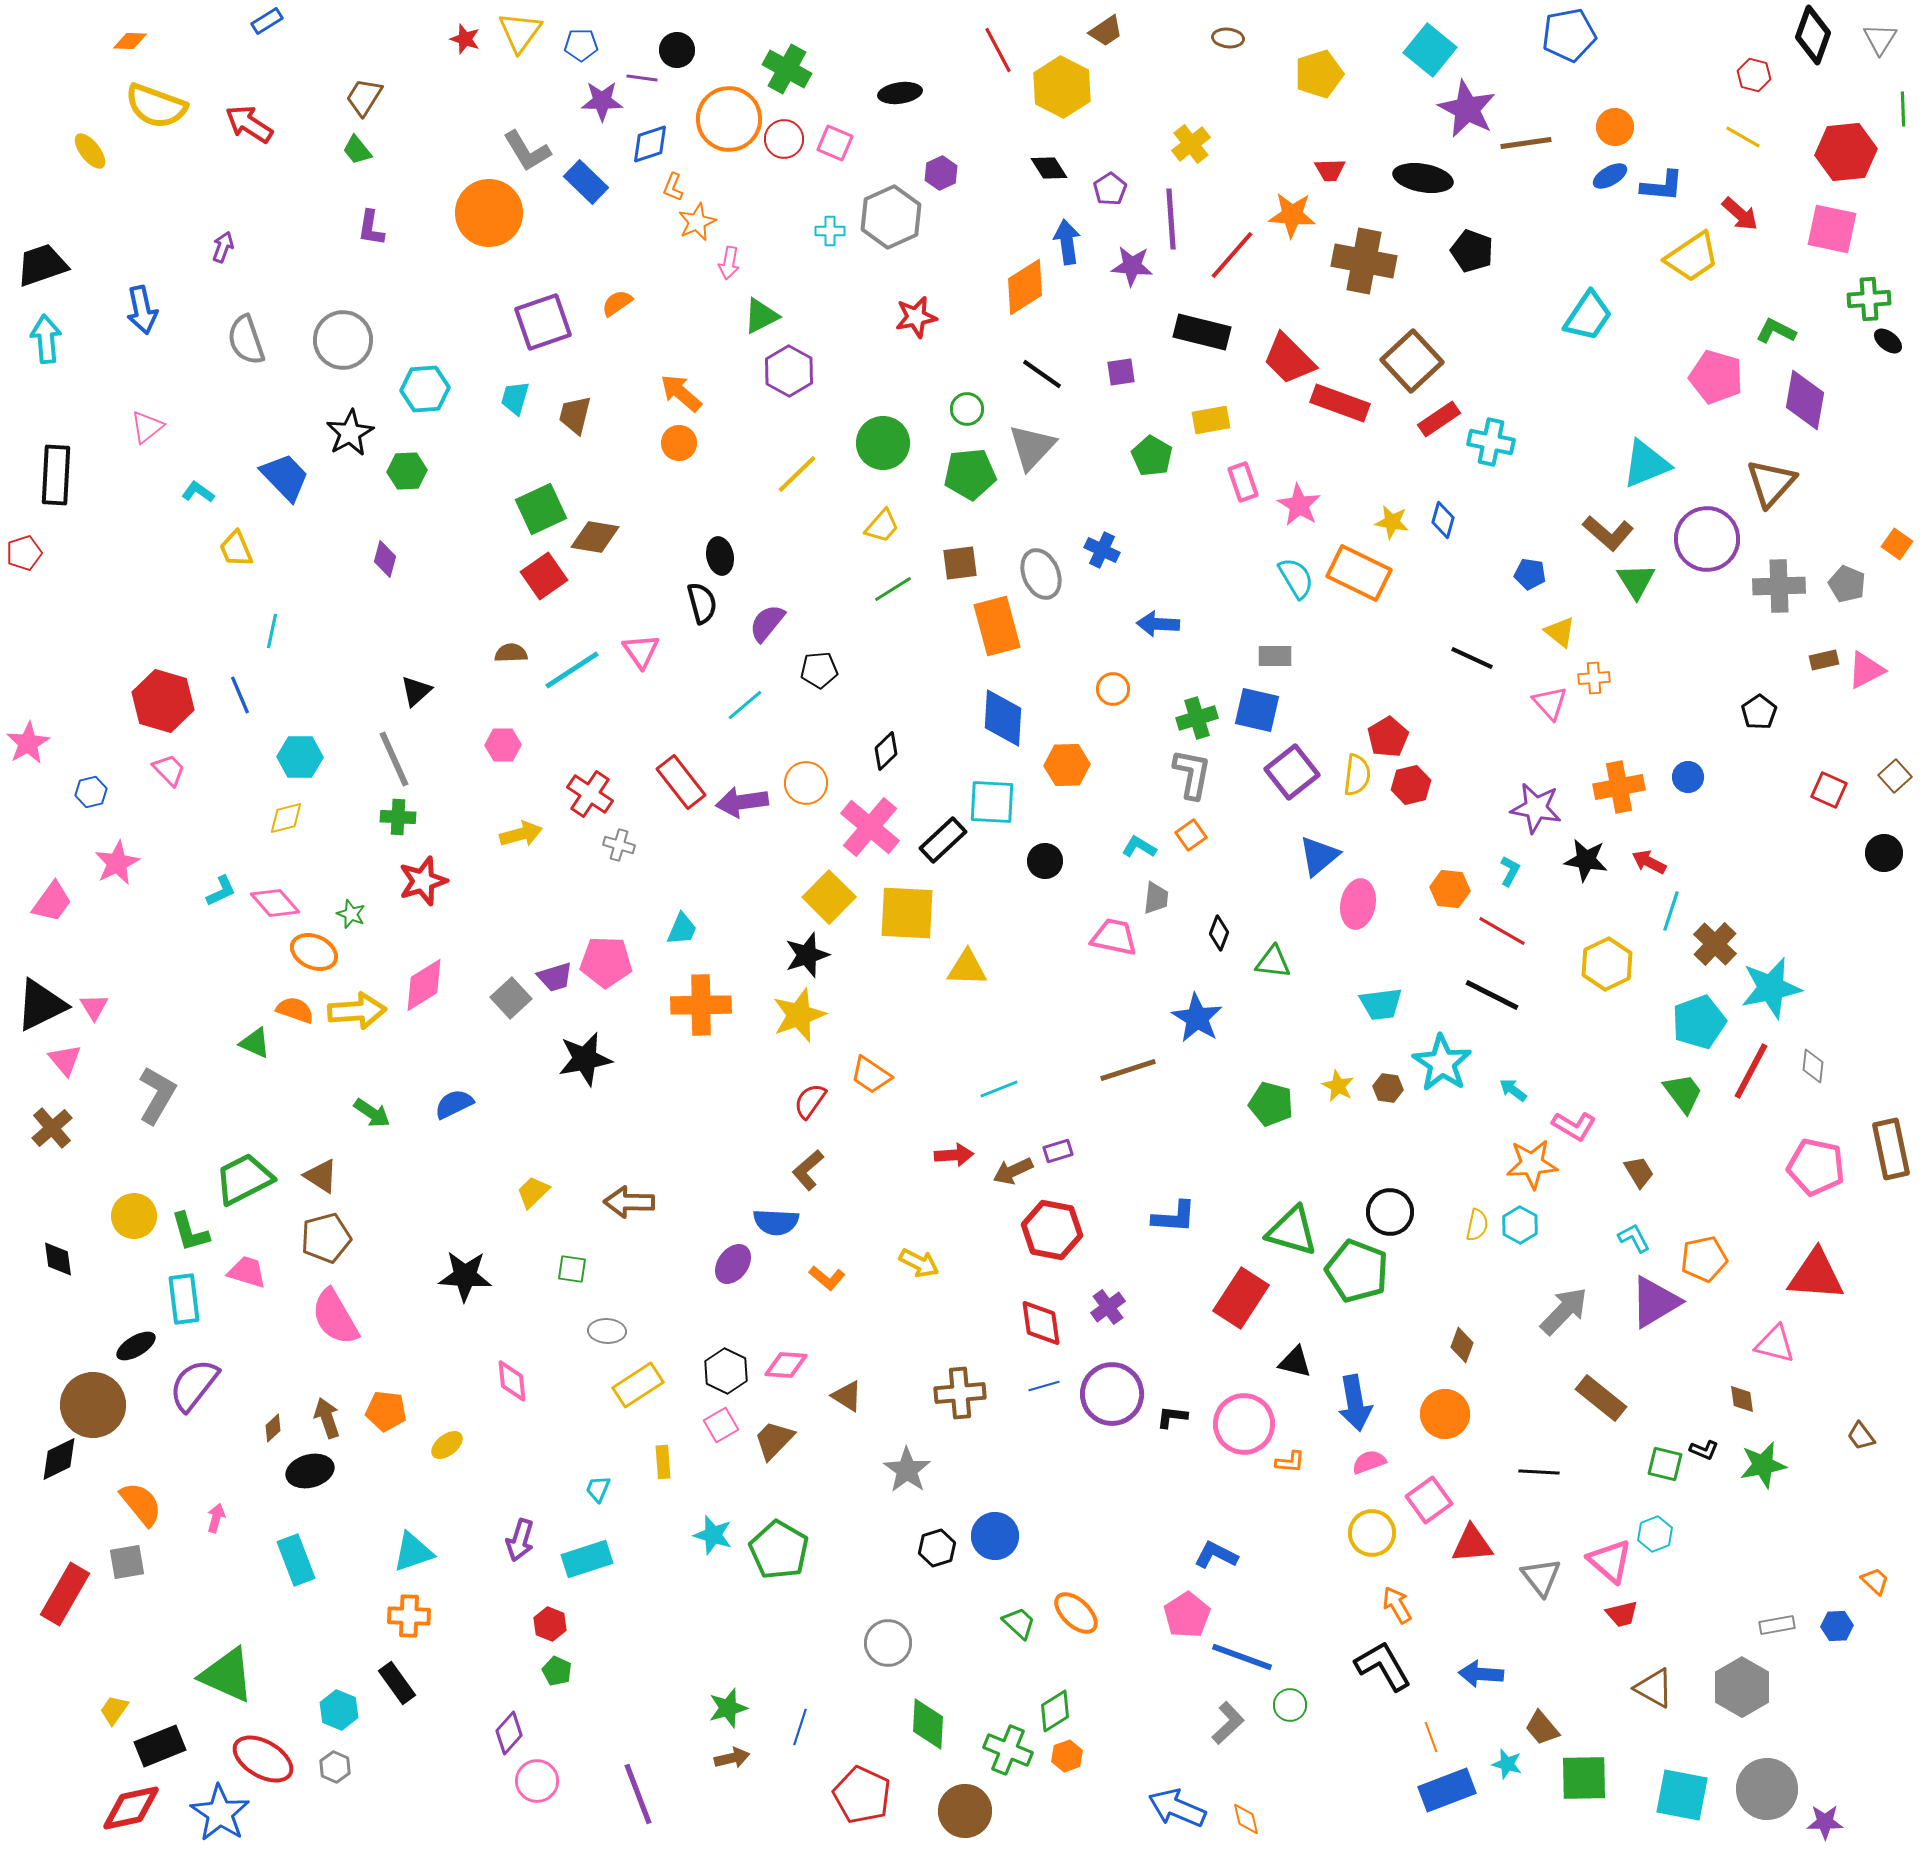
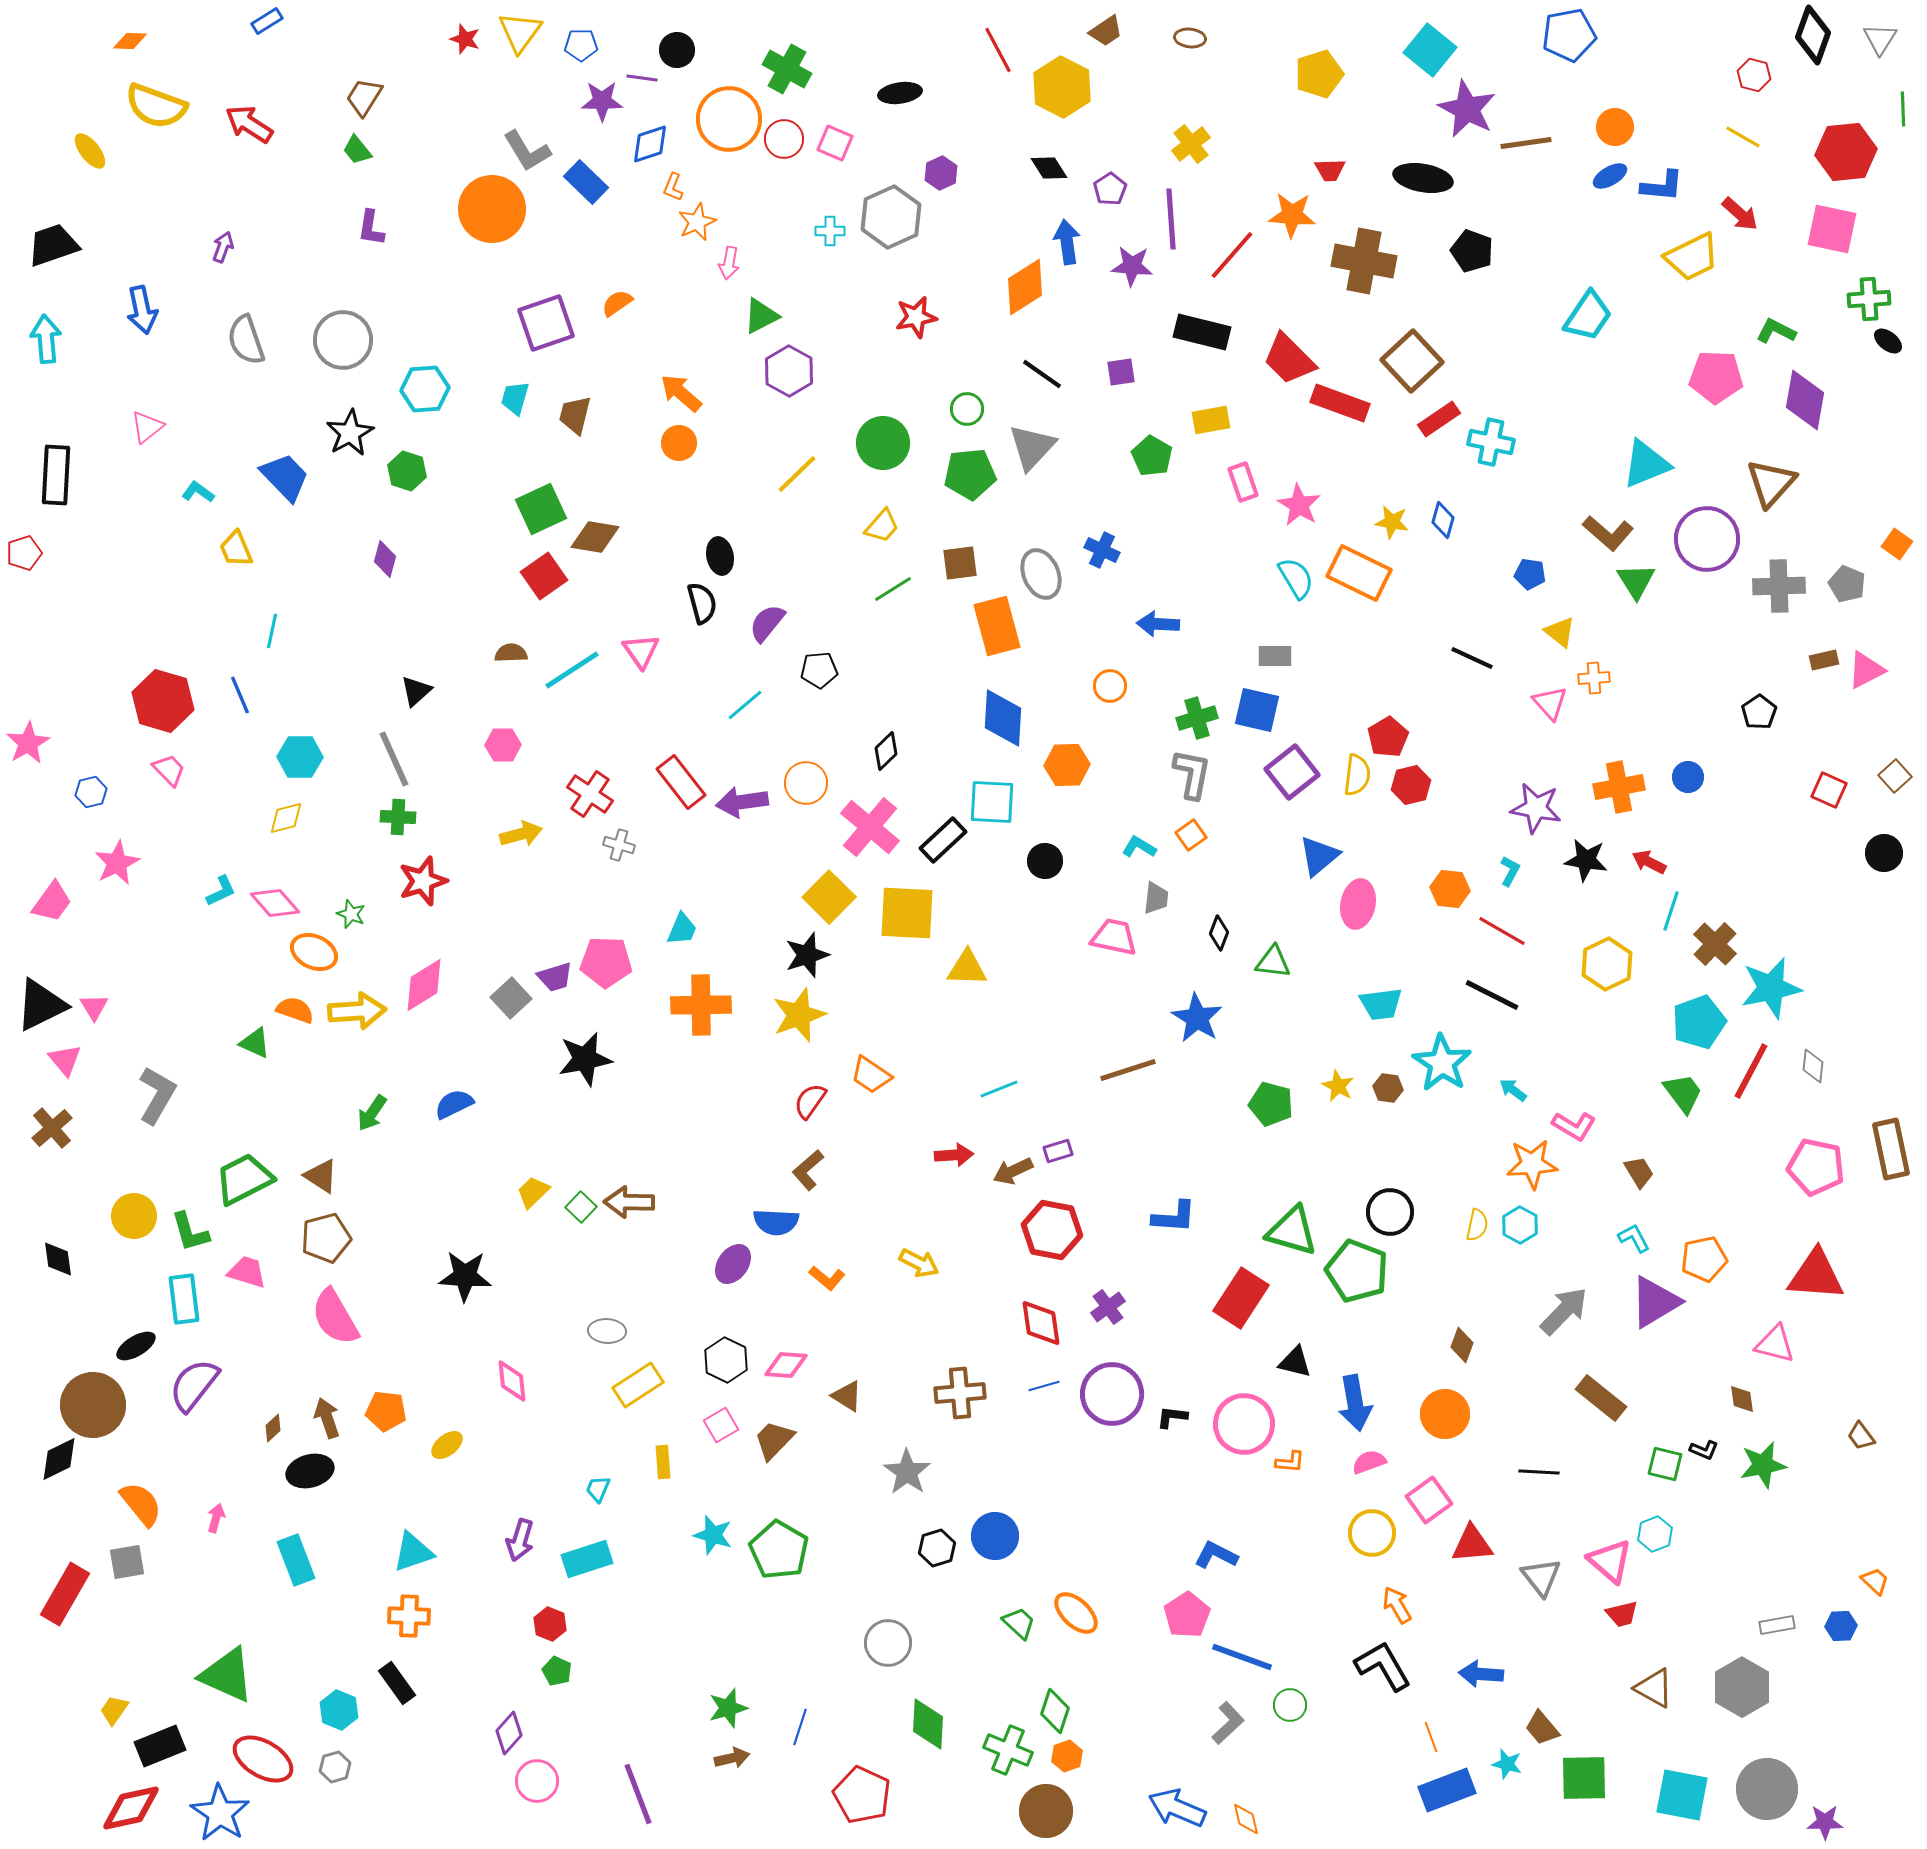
brown ellipse at (1228, 38): moved 38 px left
orange circle at (489, 213): moved 3 px right, 4 px up
yellow trapezoid at (1692, 257): rotated 8 degrees clockwise
black trapezoid at (42, 265): moved 11 px right, 20 px up
purple square at (543, 322): moved 3 px right, 1 px down
pink pentagon at (1716, 377): rotated 14 degrees counterclockwise
green hexagon at (407, 471): rotated 21 degrees clockwise
orange circle at (1113, 689): moved 3 px left, 3 px up
green arrow at (372, 1113): rotated 90 degrees clockwise
green square at (572, 1269): moved 9 px right, 62 px up; rotated 36 degrees clockwise
black hexagon at (726, 1371): moved 11 px up
gray star at (907, 1470): moved 2 px down
blue hexagon at (1837, 1626): moved 4 px right
green diamond at (1055, 1711): rotated 39 degrees counterclockwise
gray hexagon at (335, 1767): rotated 20 degrees clockwise
brown circle at (965, 1811): moved 81 px right
